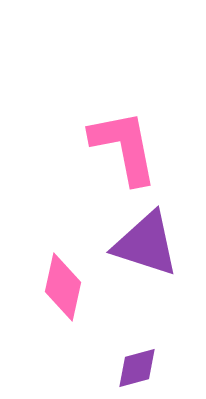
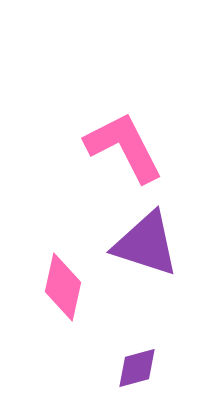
pink L-shape: rotated 16 degrees counterclockwise
